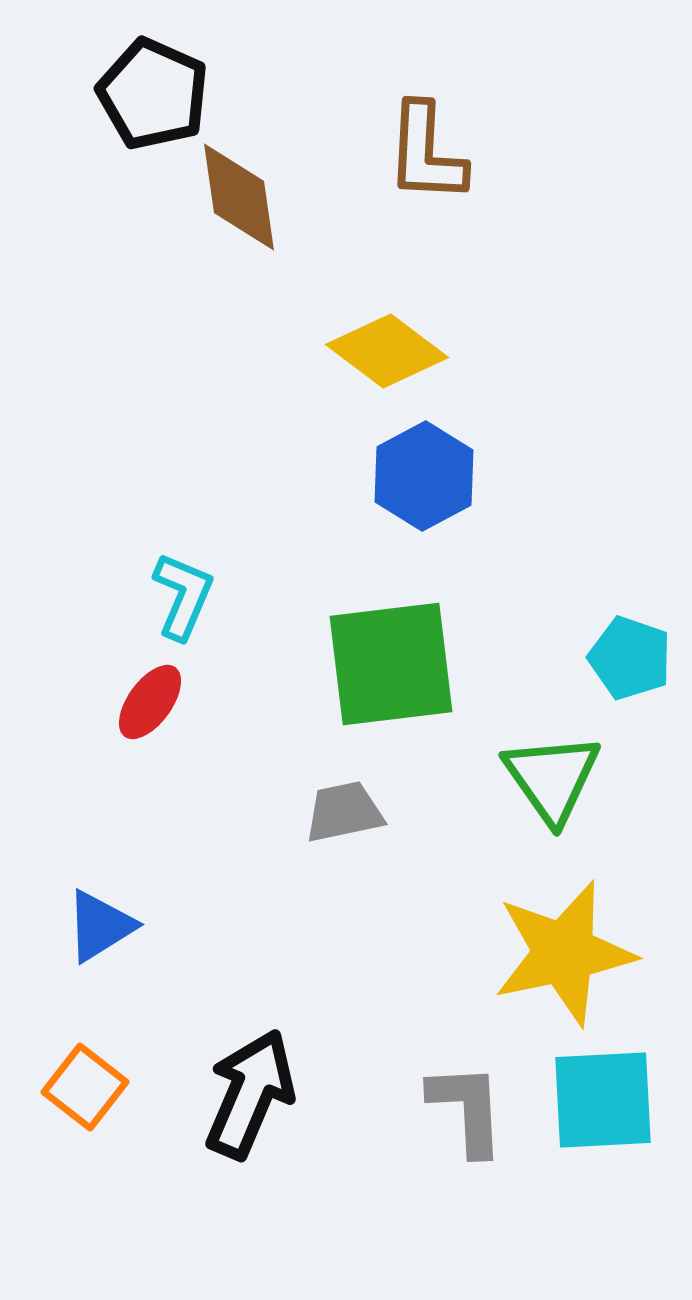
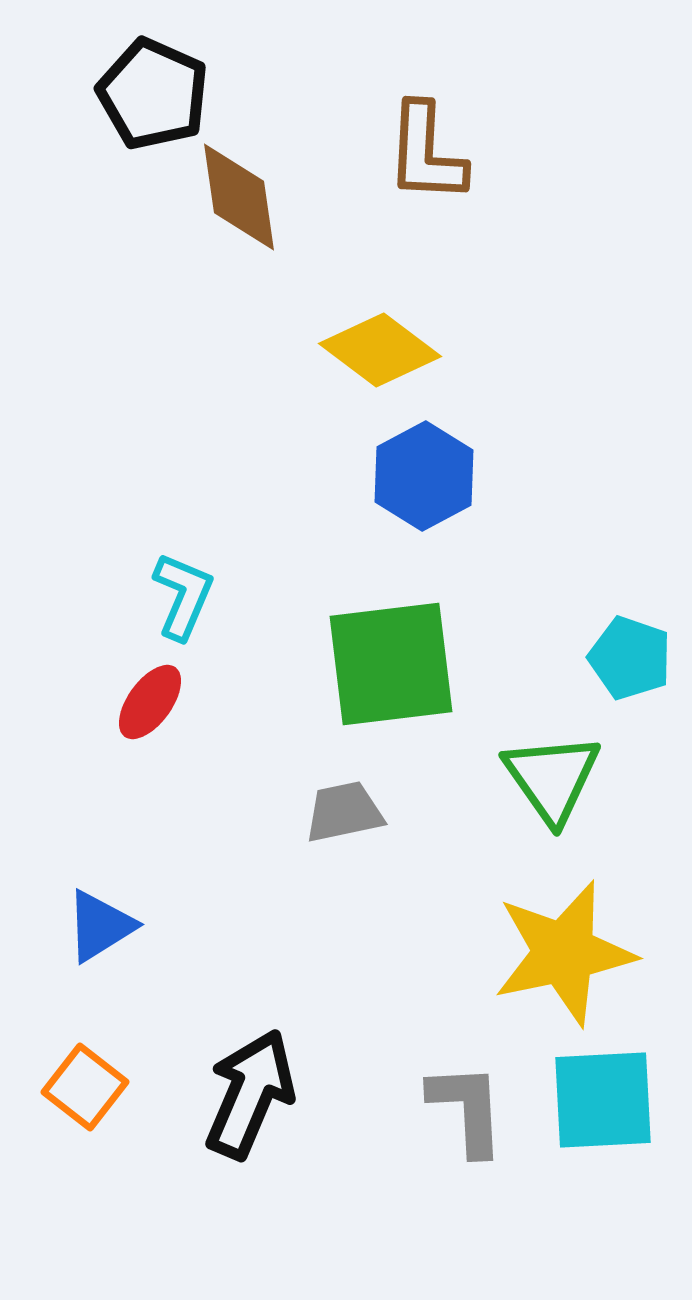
yellow diamond: moved 7 px left, 1 px up
